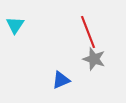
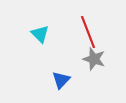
cyan triangle: moved 25 px right, 9 px down; rotated 18 degrees counterclockwise
blue triangle: rotated 24 degrees counterclockwise
